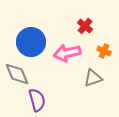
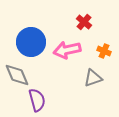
red cross: moved 1 px left, 4 px up
pink arrow: moved 3 px up
gray diamond: moved 1 px down
